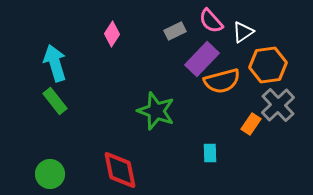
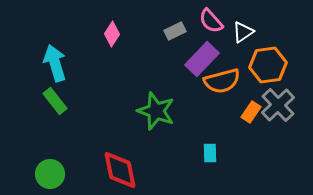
orange rectangle: moved 12 px up
